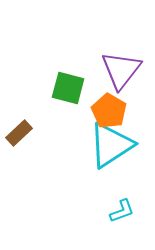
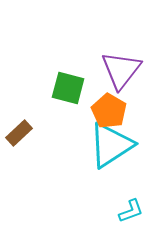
cyan L-shape: moved 9 px right
